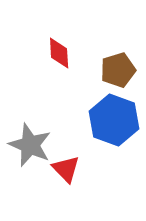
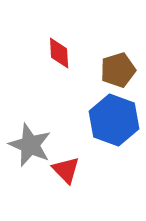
red triangle: moved 1 px down
